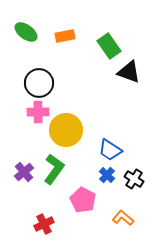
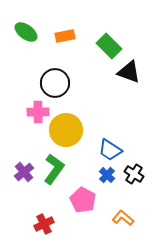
green rectangle: rotated 10 degrees counterclockwise
black circle: moved 16 px right
black cross: moved 5 px up
